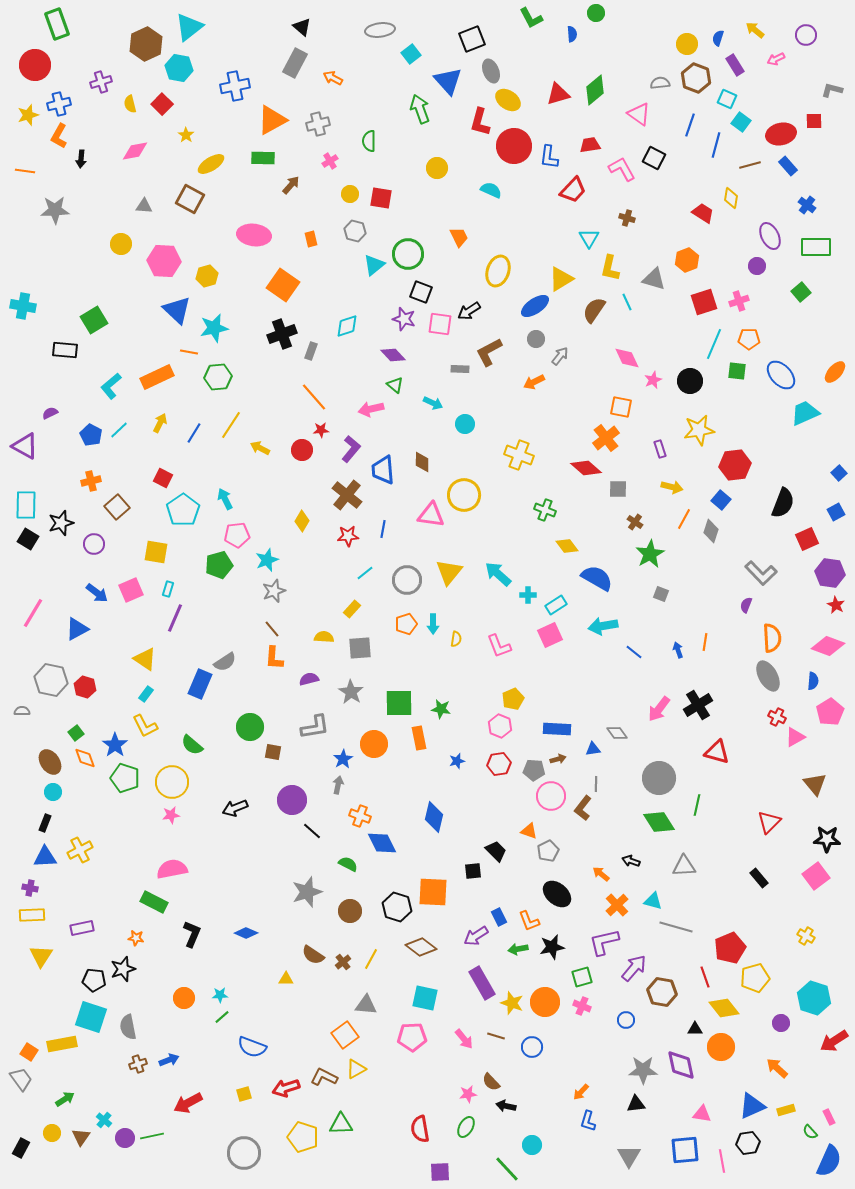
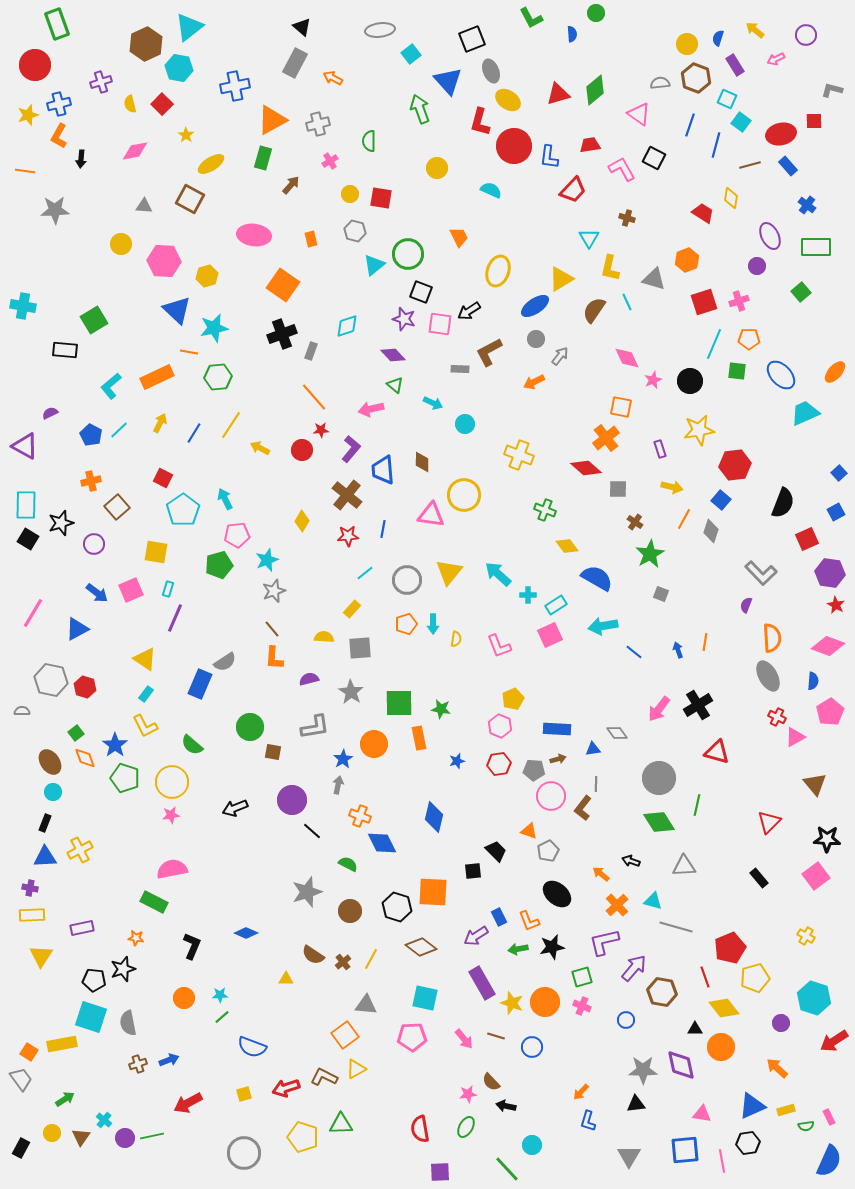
green rectangle at (263, 158): rotated 75 degrees counterclockwise
black L-shape at (192, 934): moved 12 px down
gray semicircle at (128, 1027): moved 4 px up
green semicircle at (810, 1132): moved 4 px left, 6 px up; rotated 56 degrees counterclockwise
